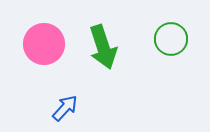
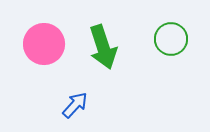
blue arrow: moved 10 px right, 3 px up
